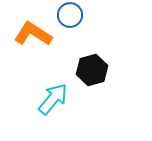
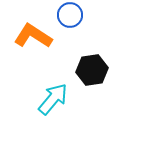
orange L-shape: moved 2 px down
black hexagon: rotated 8 degrees clockwise
